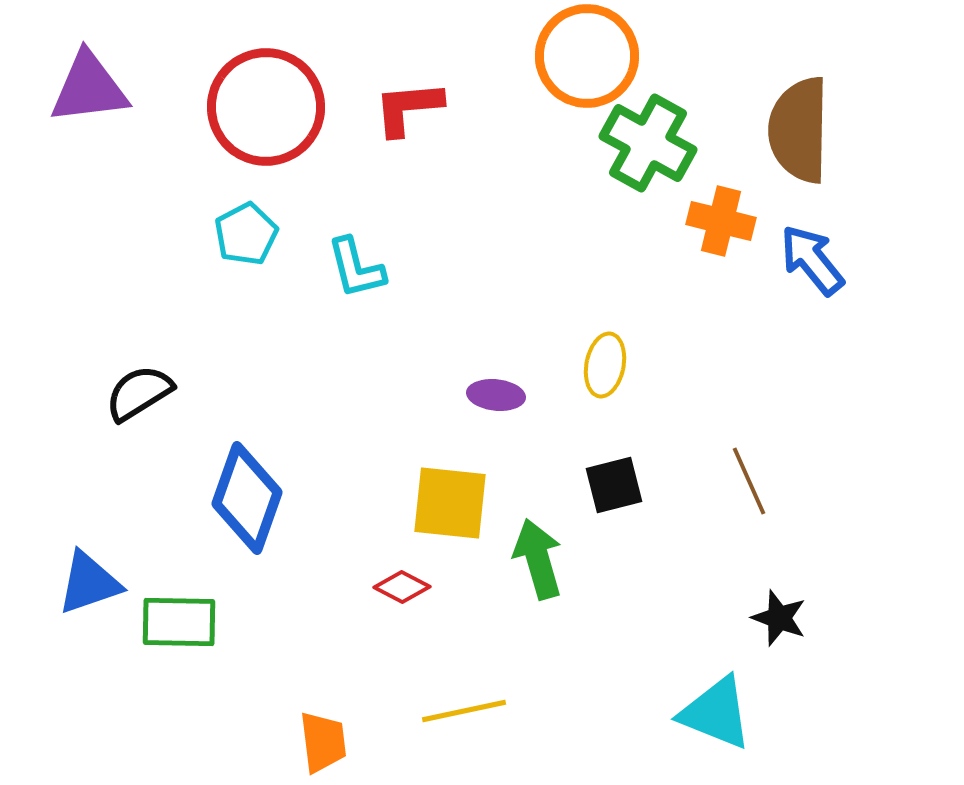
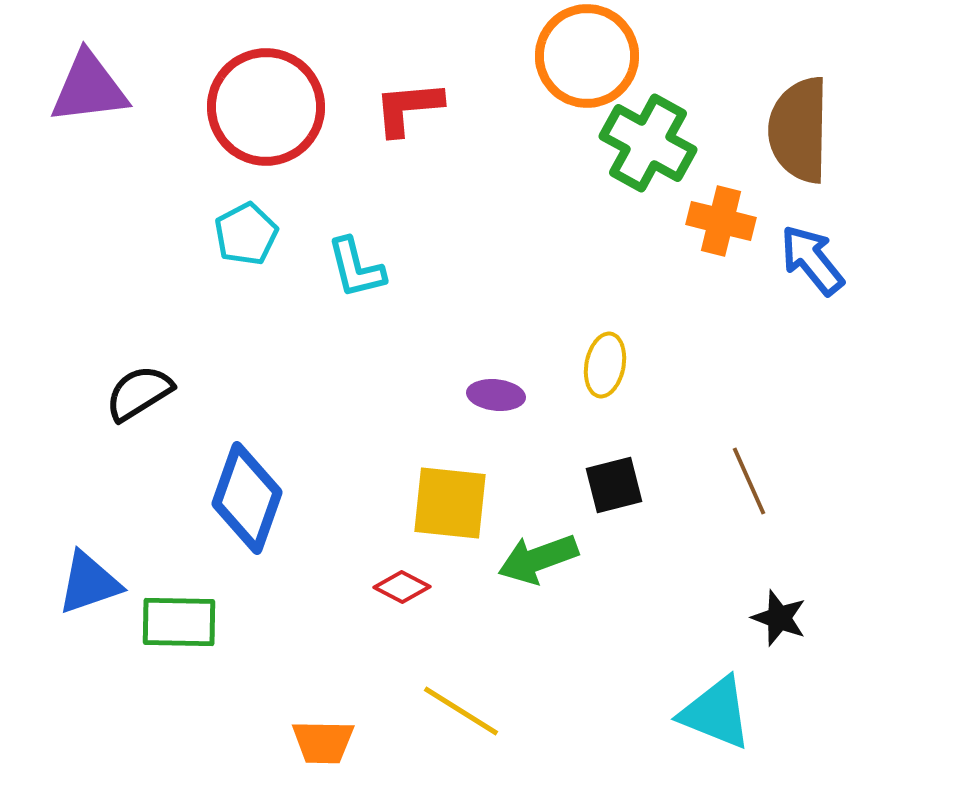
green arrow: rotated 94 degrees counterclockwise
yellow line: moved 3 px left; rotated 44 degrees clockwise
orange trapezoid: rotated 98 degrees clockwise
